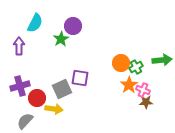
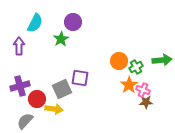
purple circle: moved 4 px up
orange circle: moved 2 px left, 2 px up
red circle: moved 1 px down
